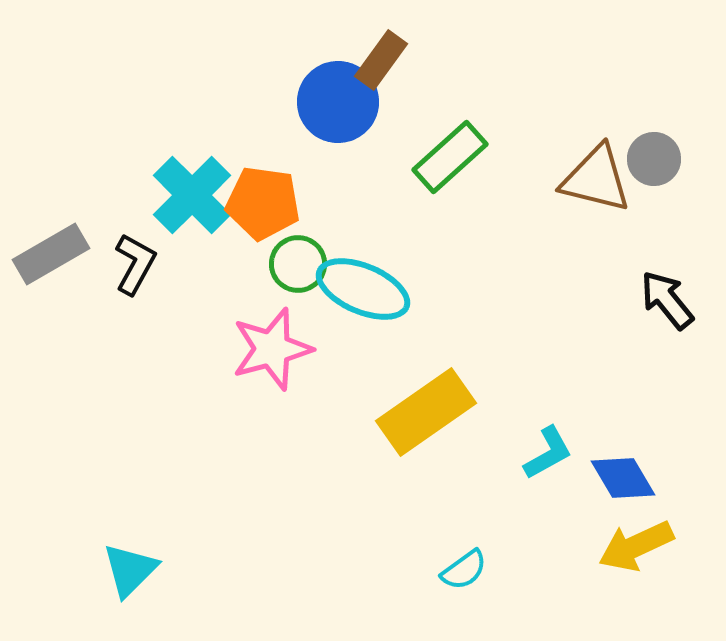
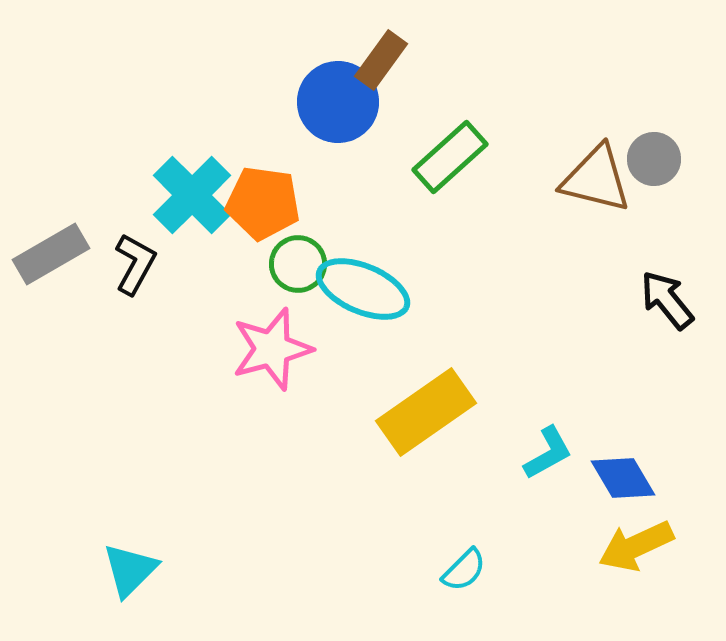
cyan semicircle: rotated 9 degrees counterclockwise
